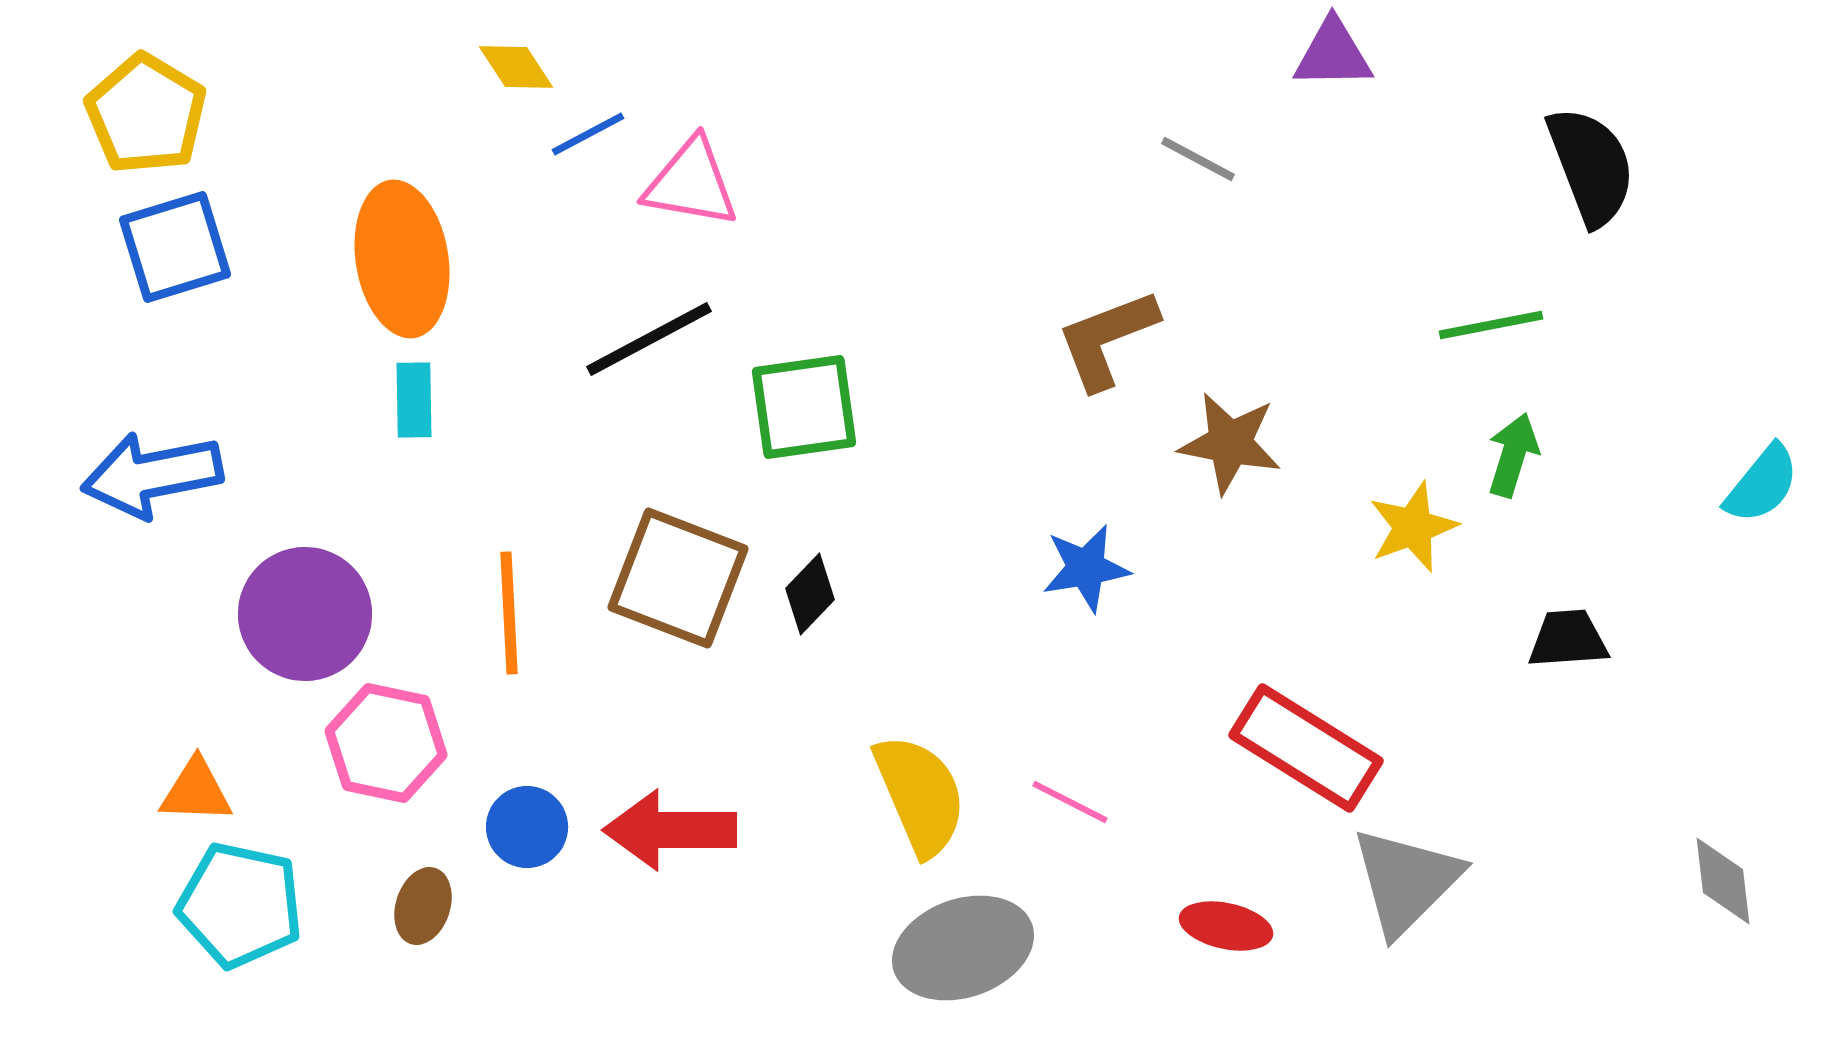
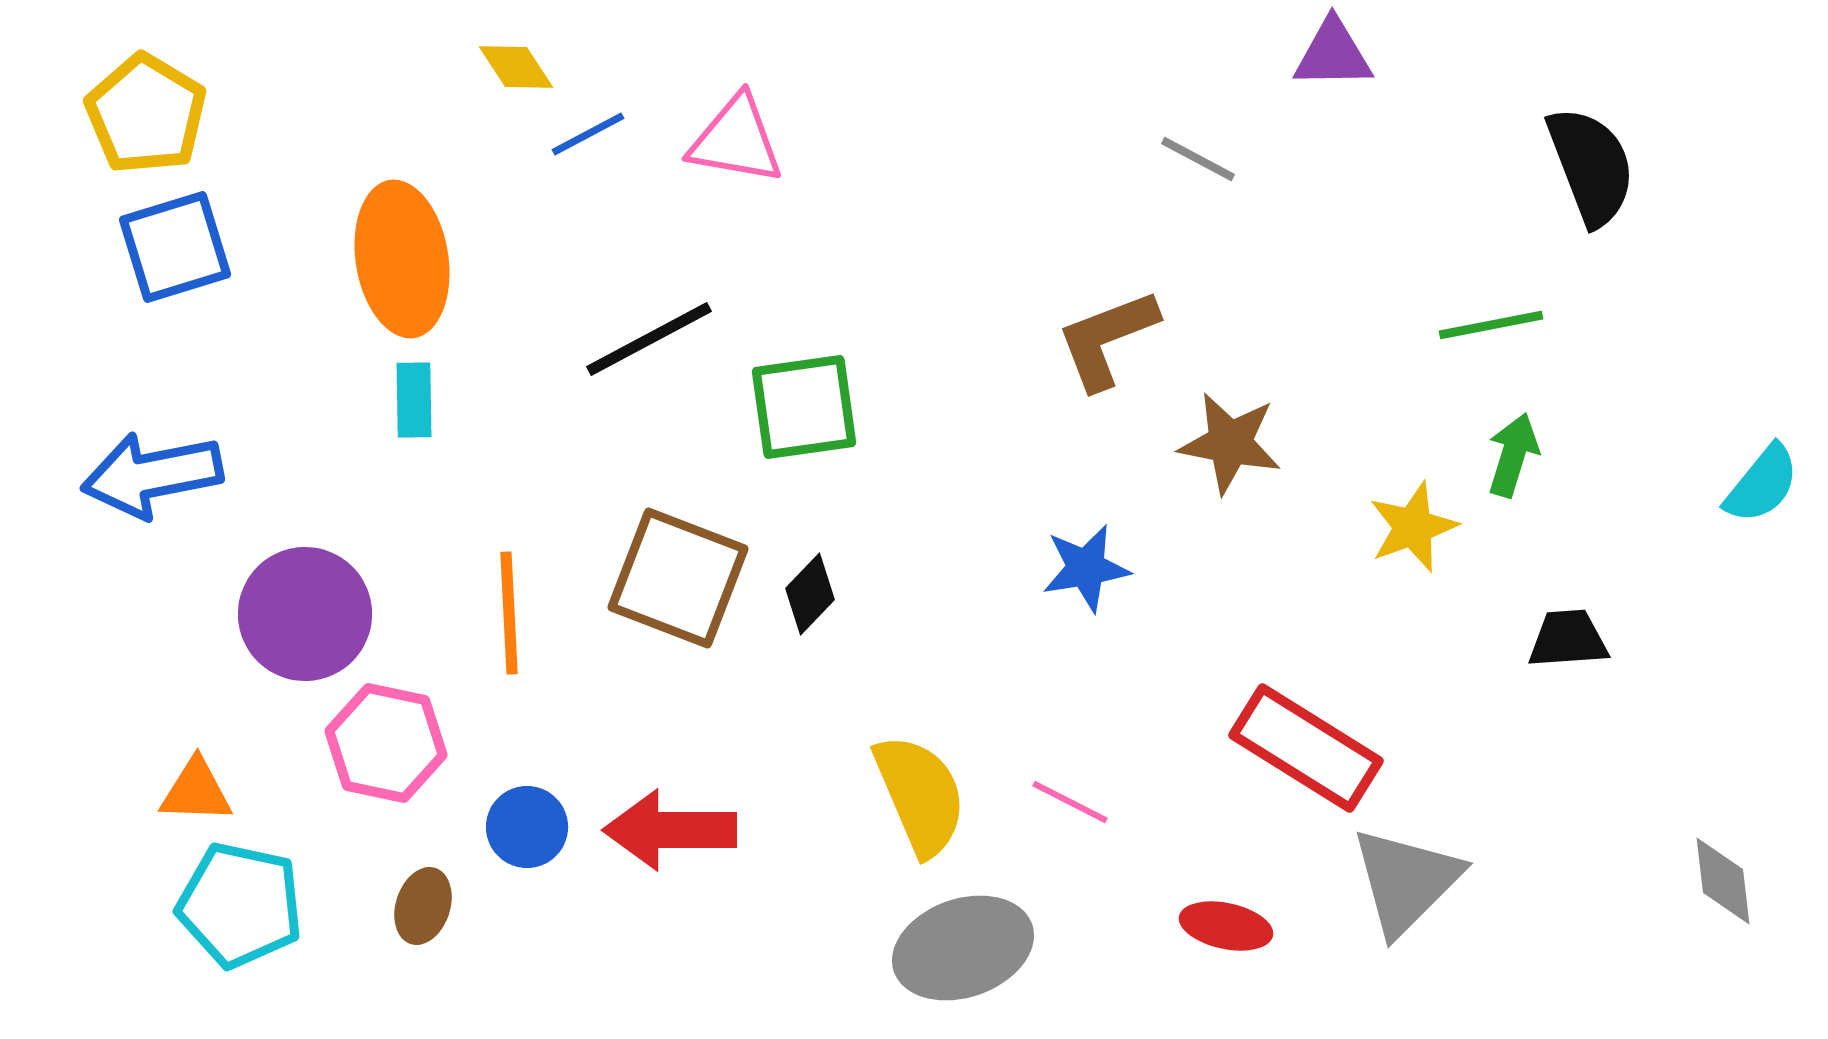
pink triangle: moved 45 px right, 43 px up
